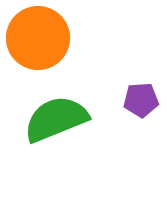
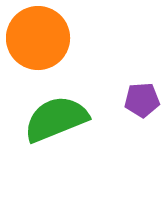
purple pentagon: moved 1 px right
